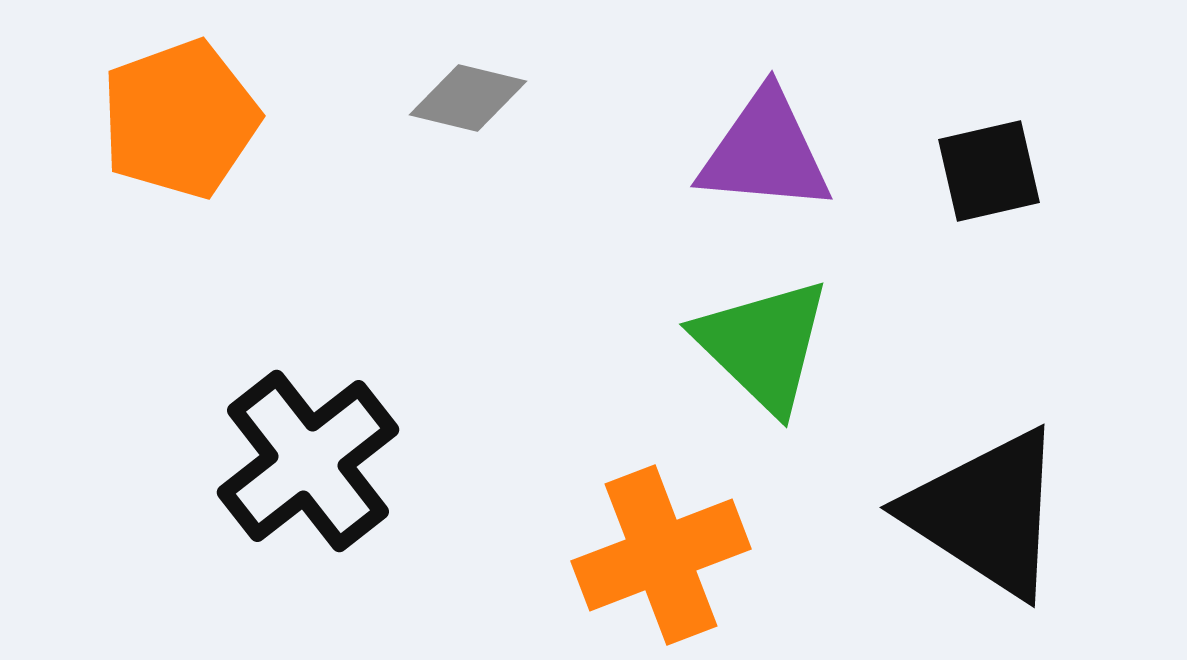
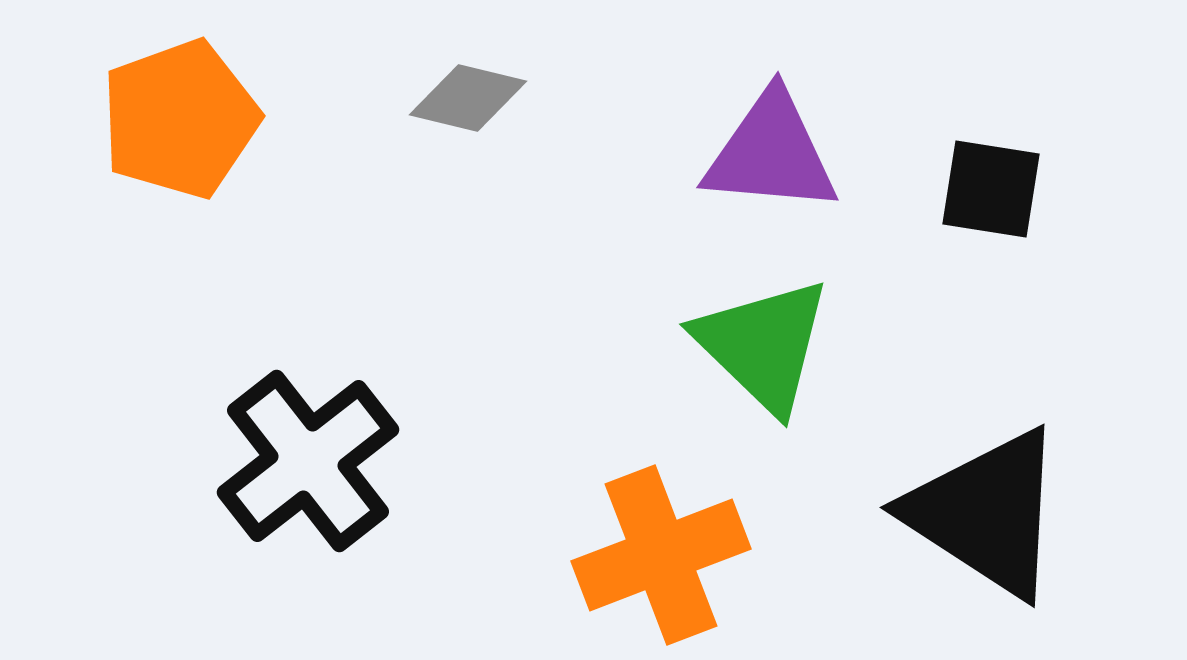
purple triangle: moved 6 px right, 1 px down
black square: moved 2 px right, 18 px down; rotated 22 degrees clockwise
